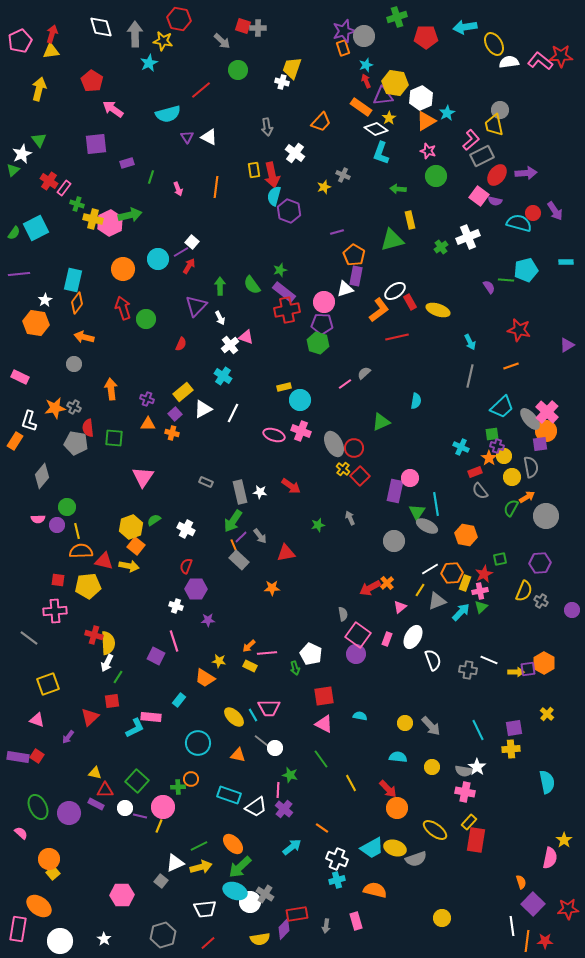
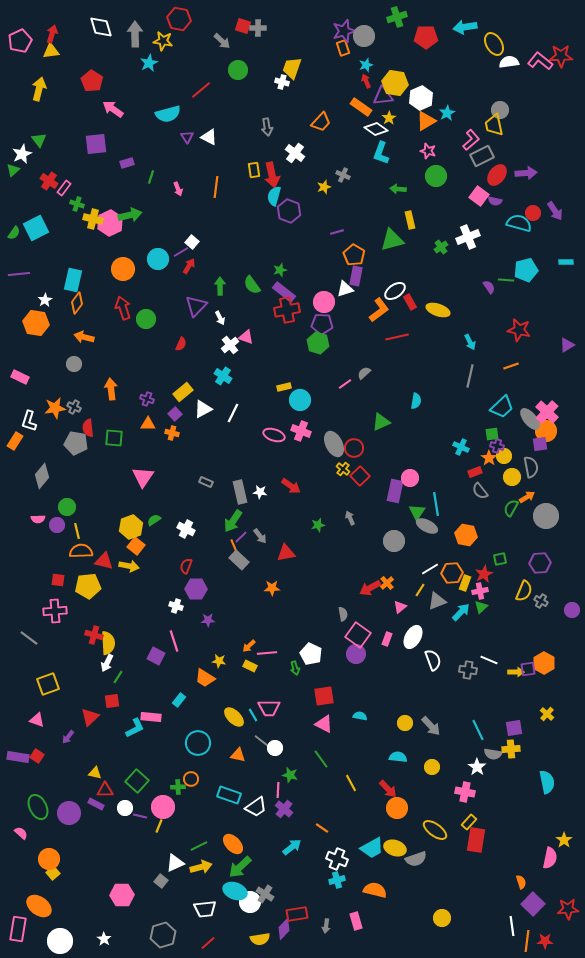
gray semicircle at (464, 771): moved 29 px right, 17 px up
